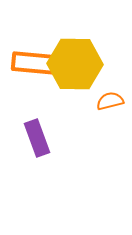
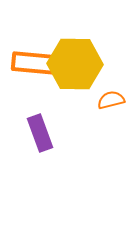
orange semicircle: moved 1 px right, 1 px up
purple rectangle: moved 3 px right, 5 px up
